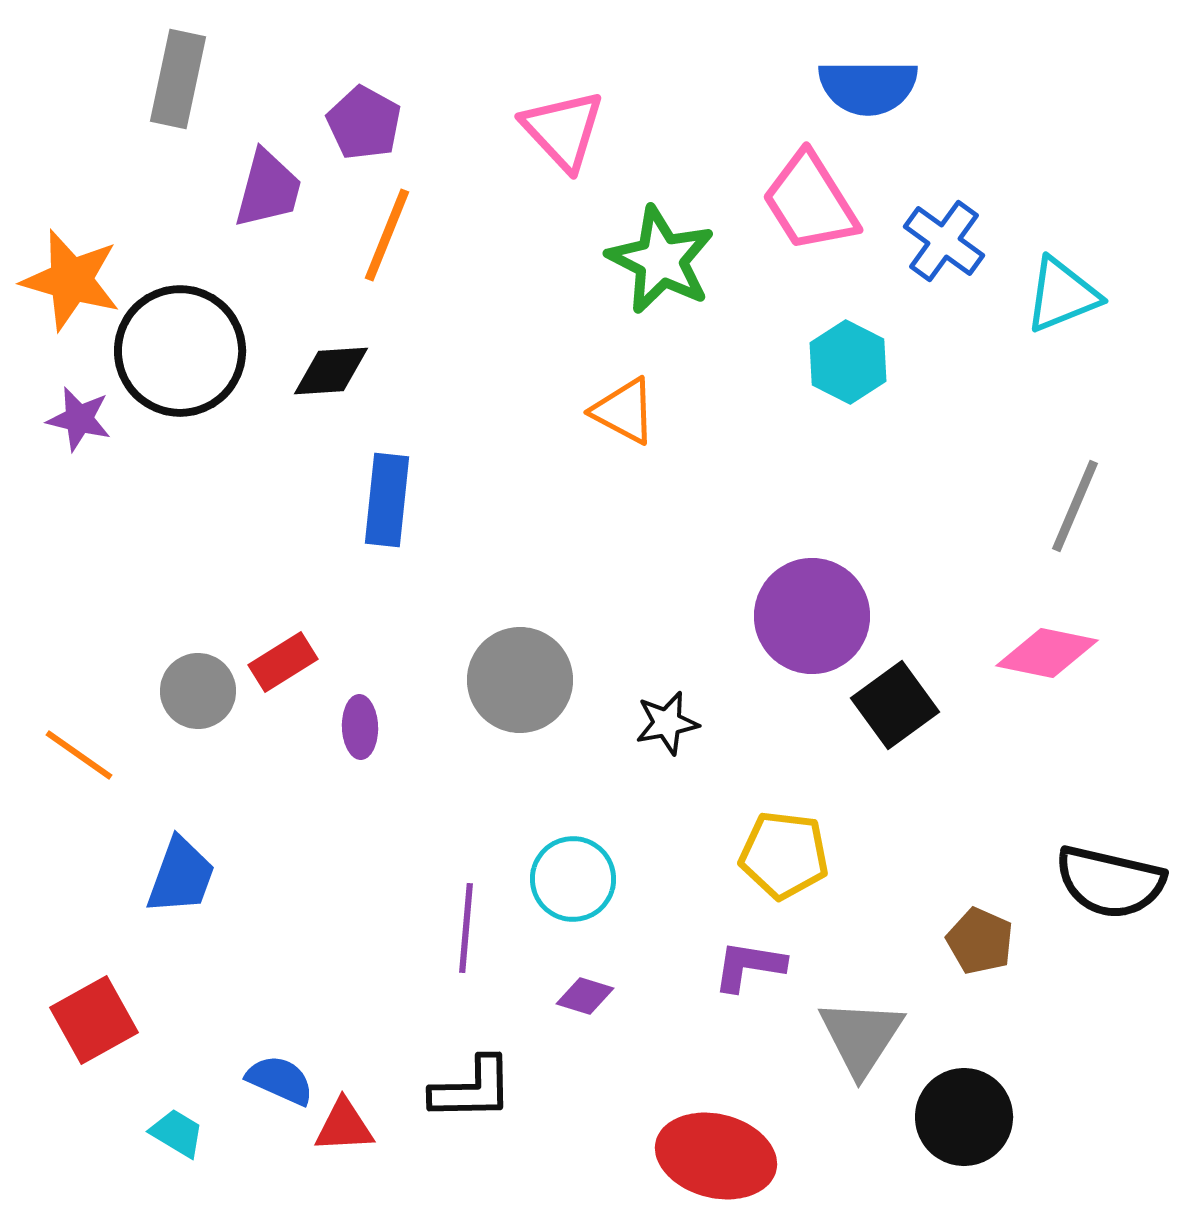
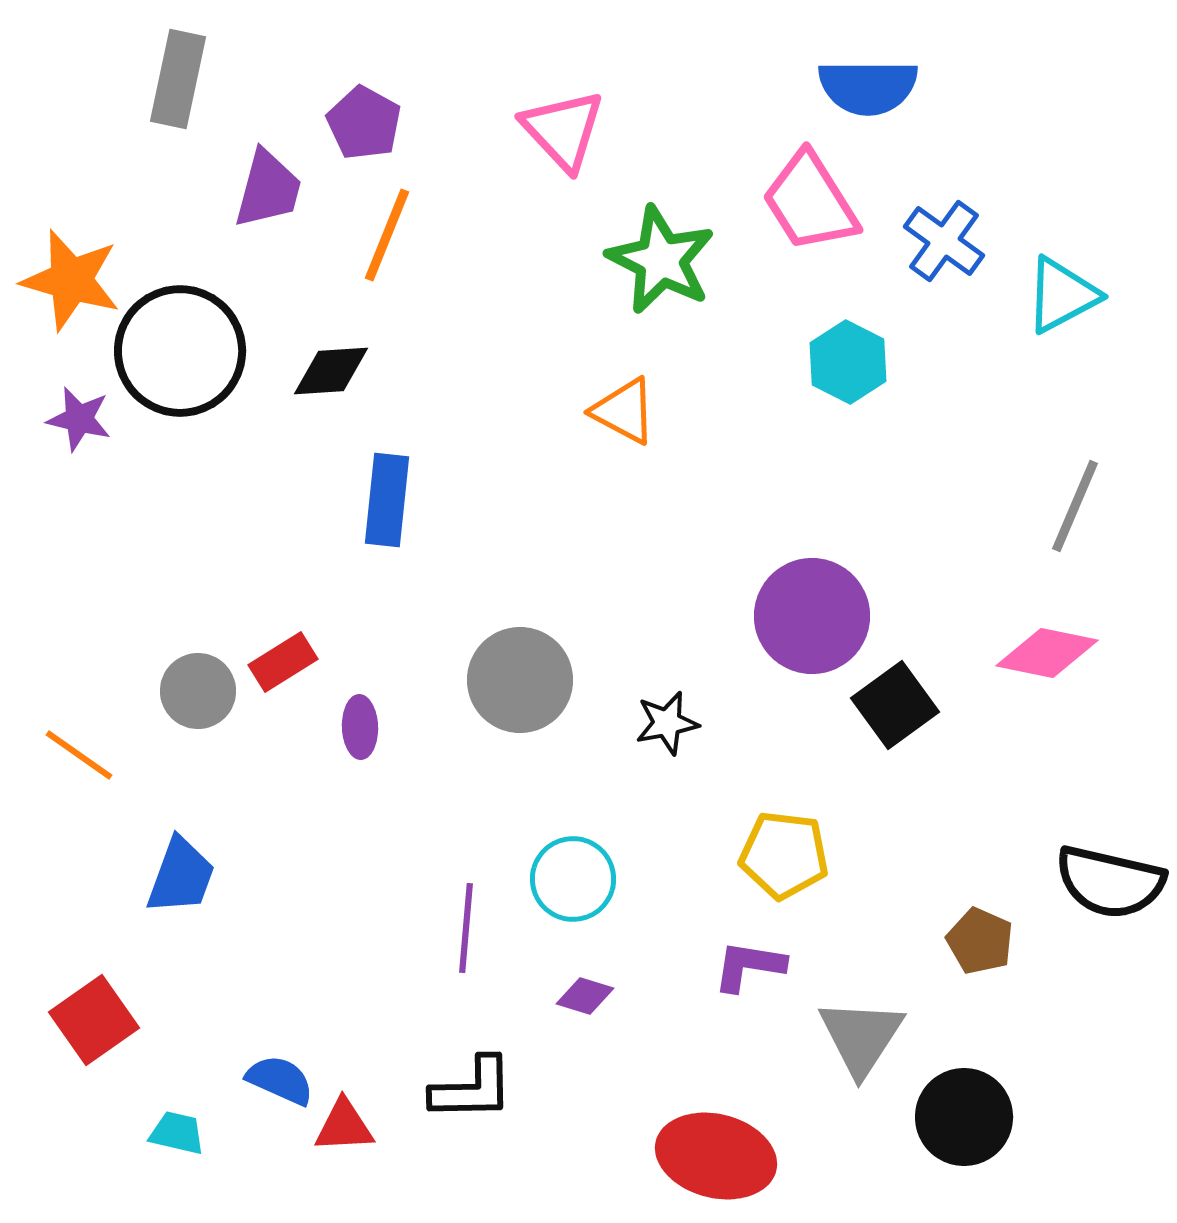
cyan triangle at (1062, 295): rotated 6 degrees counterclockwise
red square at (94, 1020): rotated 6 degrees counterclockwise
cyan trapezoid at (177, 1133): rotated 18 degrees counterclockwise
